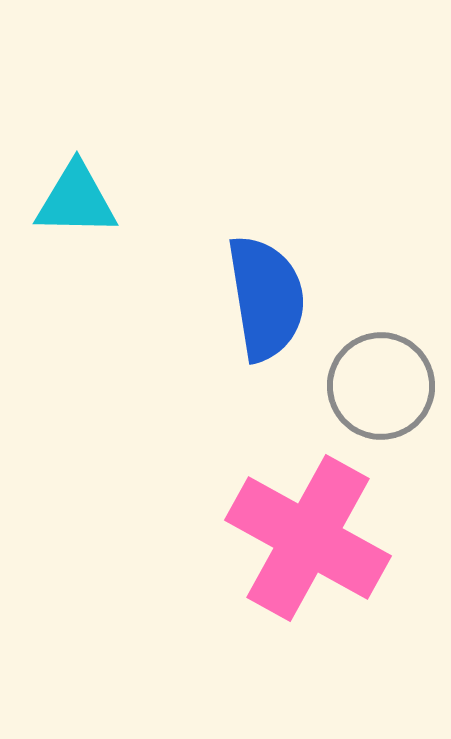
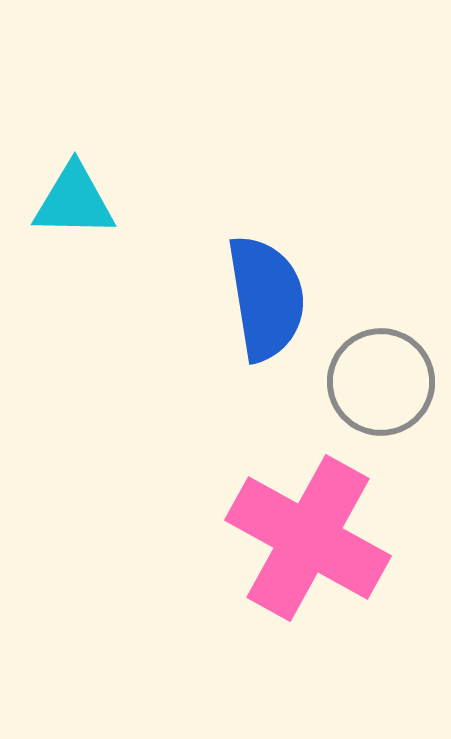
cyan triangle: moved 2 px left, 1 px down
gray circle: moved 4 px up
